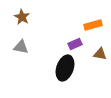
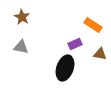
orange rectangle: rotated 48 degrees clockwise
